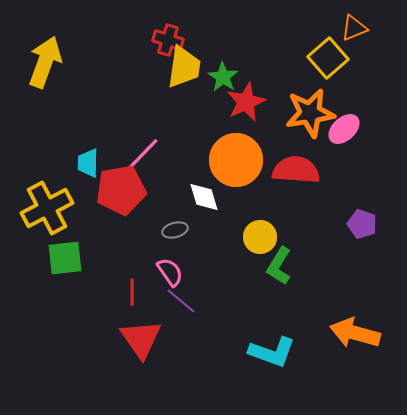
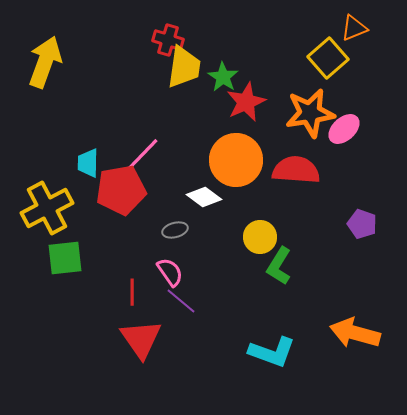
white diamond: rotated 36 degrees counterclockwise
